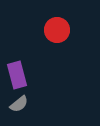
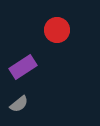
purple rectangle: moved 6 px right, 8 px up; rotated 72 degrees clockwise
